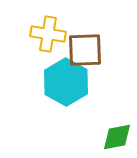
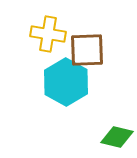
brown square: moved 2 px right
green diamond: rotated 24 degrees clockwise
